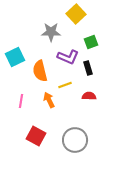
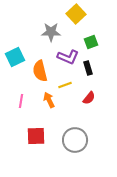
red semicircle: moved 2 px down; rotated 128 degrees clockwise
red square: rotated 30 degrees counterclockwise
